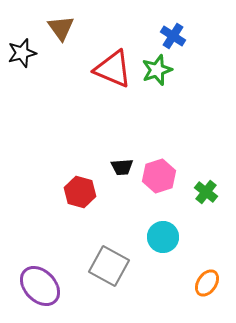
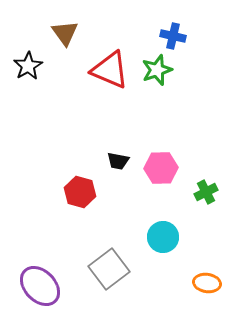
brown triangle: moved 4 px right, 5 px down
blue cross: rotated 20 degrees counterclockwise
black star: moved 6 px right, 13 px down; rotated 16 degrees counterclockwise
red triangle: moved 3 px left, 1 px down
black trapezoid: moved 4 px left, 6 px up; rotated 15 degrees clockwise
pink hexagon: moved 2 px right, 8 px up; rotated 16 degrees clockwise
green cross: rotated 25 degrees clockwise
gray square: moved 3 px down; rotated 24 degrees clockwise
orange ellipse: rotated 64 degrees clockwise
